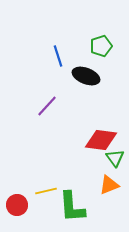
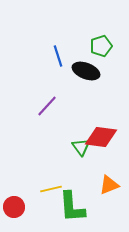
black ellipse: moved 5 px up
red diamond: moved 3 px up
green triangle: moved 34 px left, 11 px up
yellow line: moved 5 px right, 2 px up
red circle: moved 3 px left, 2 px down
